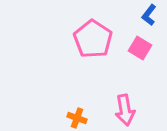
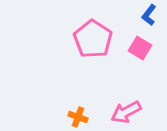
pink arrow: moved 1 px right, 2 px down; rotated 72 degrees clockwise
orange cross: moved 1 px right, 1 px up
